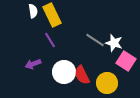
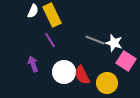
white semicircle: rotated 32 degrees clockwise
gray line: rotated 12 degrees counterclockwise
purple arrow: rotated 91 degrees clockwise
